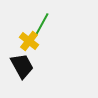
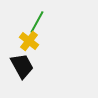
green line: moved 5 px left, 2 px up
